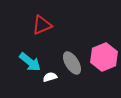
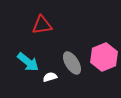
red triangle: rotated 15 degrees clockwise
cyan arrow: moved 2 px left
